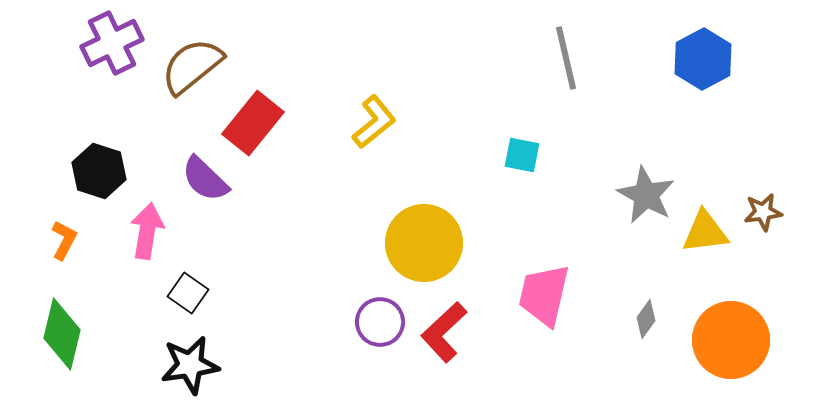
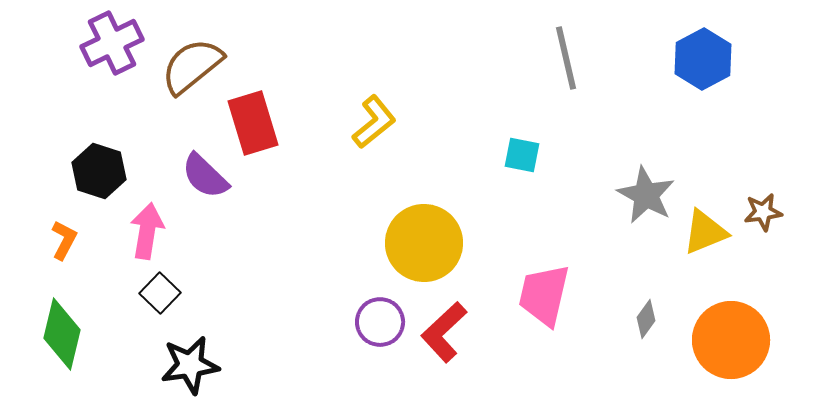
red rectangle: rotated 56 degrees counterclockwise
purple semicircle: moved 3 px up
yellow triangle: rotated 15 degrees counterclockwise
black square: moved 28 px left; rotated 9 degrees clockwise
